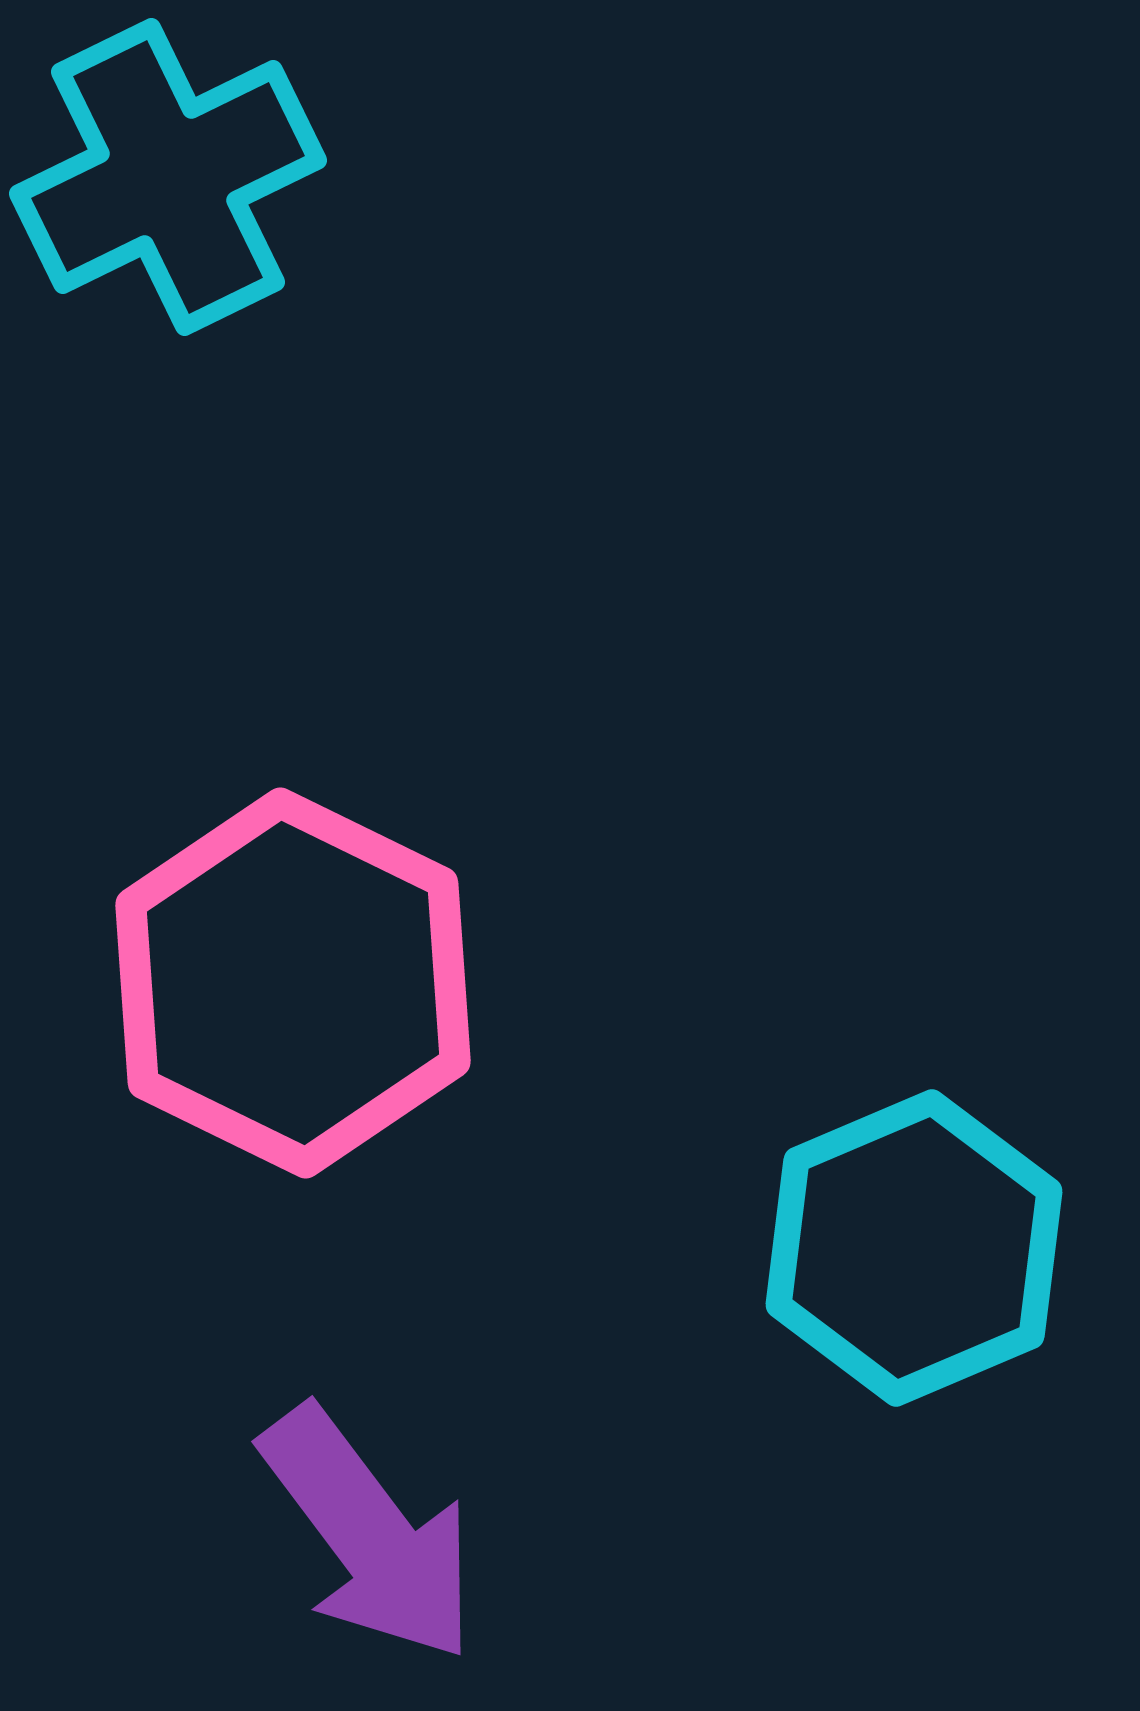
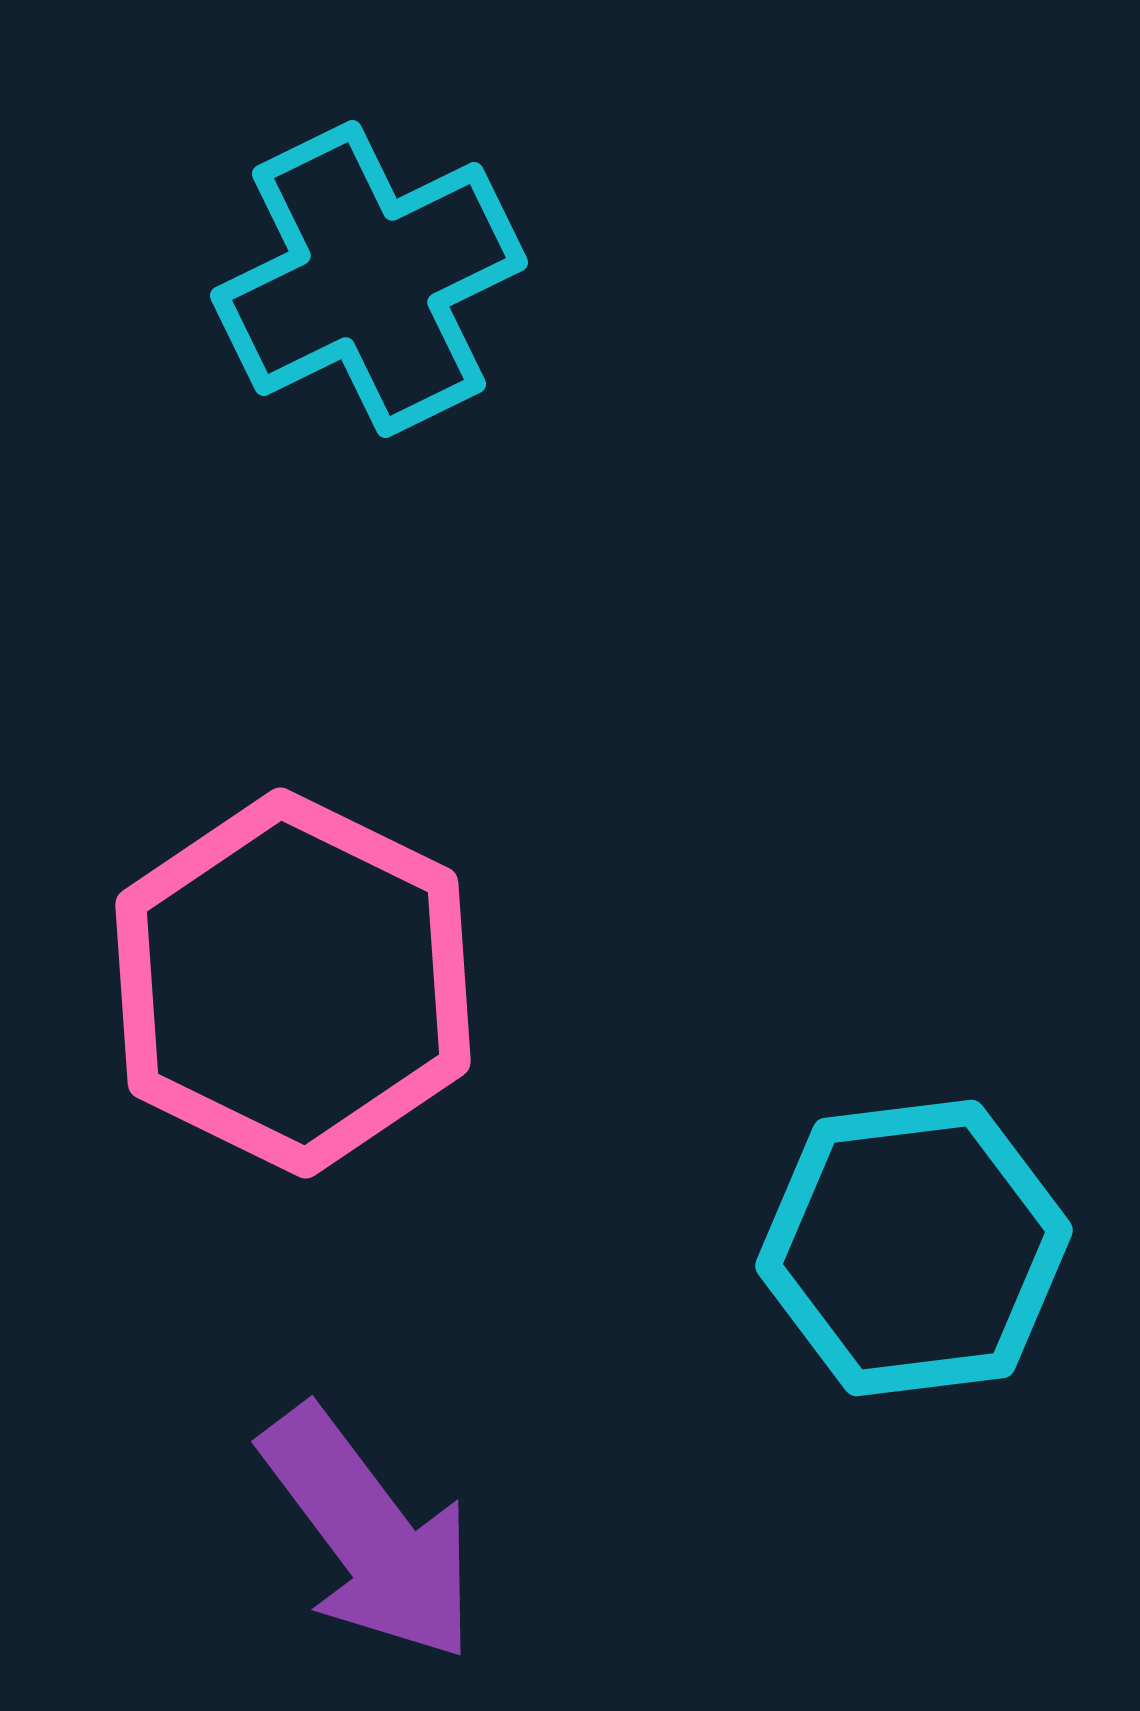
cyan cross: moved 201 px right, 102 px down
cyan hexagon: rotated 16 degrees clockwise
